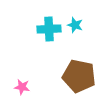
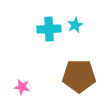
cyan star: rotated 28 degrees clockwise
brown pentagon: rotated 12 degrees counterclockwise
